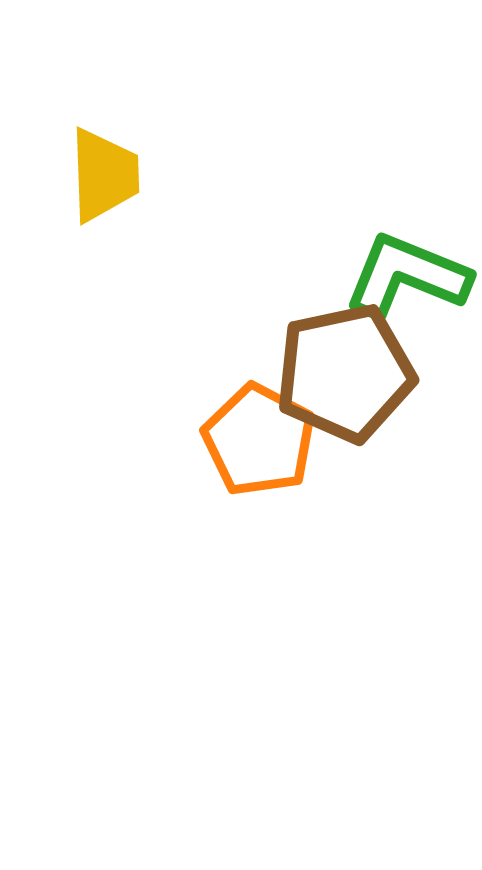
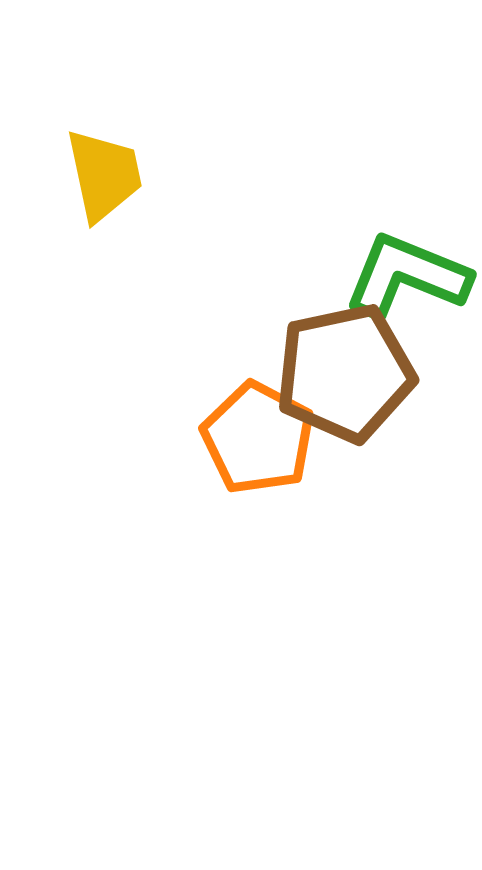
yellow trapezoid: rotated 10 degrees counterclockwise
orange pentagon: moved 1 px left, 2 px up
